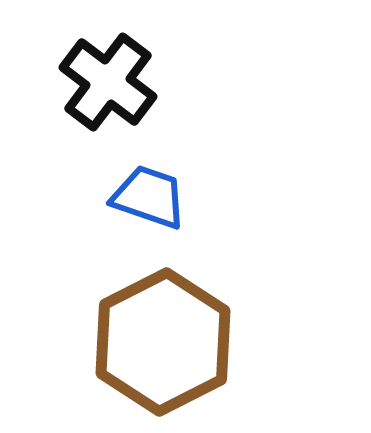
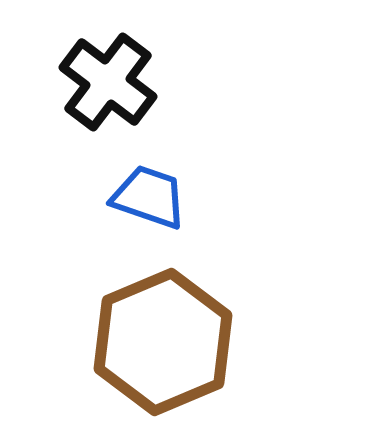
brown hexagon: rotated 4 degrees clockwise
